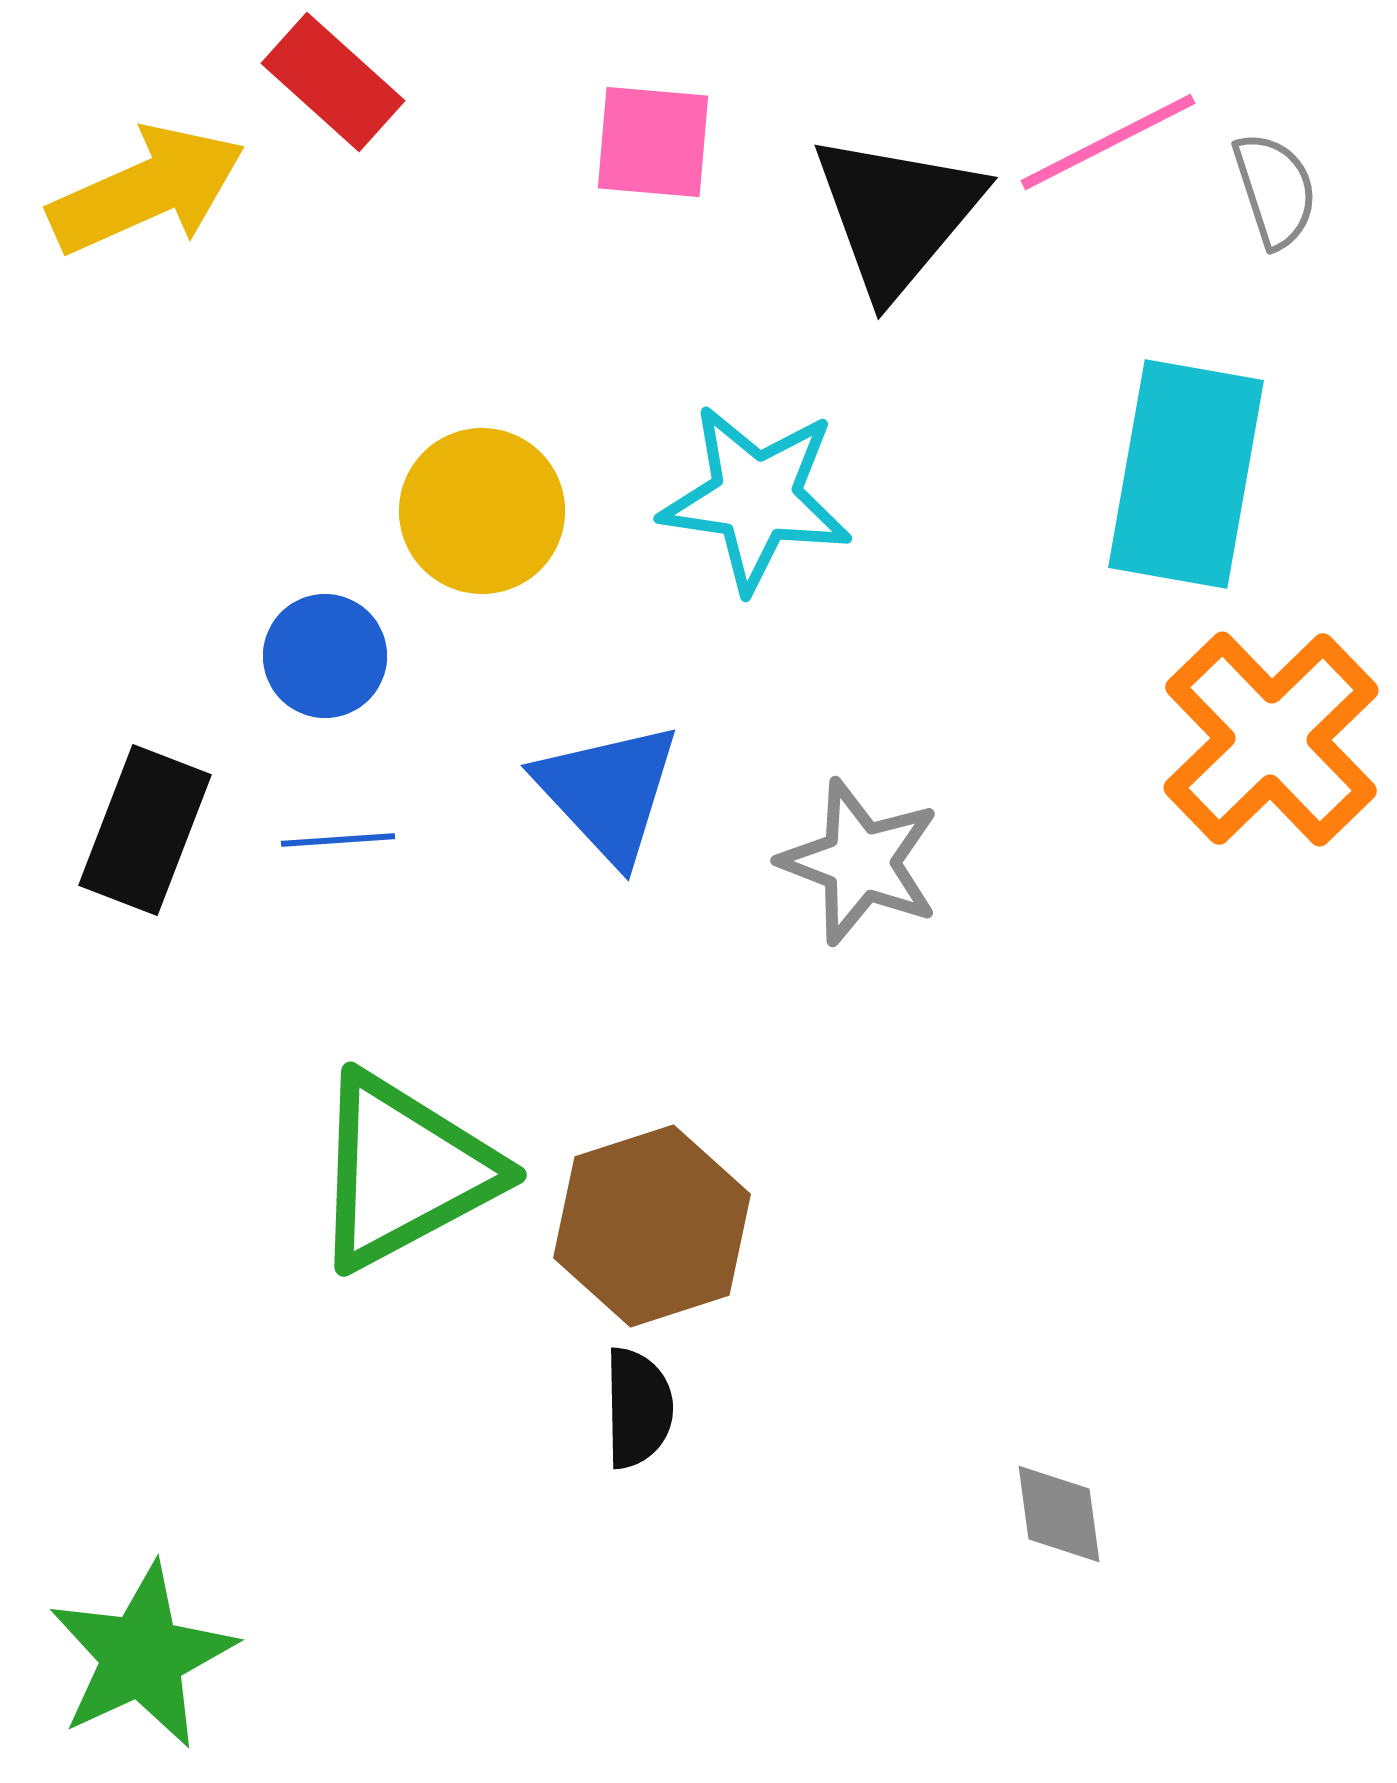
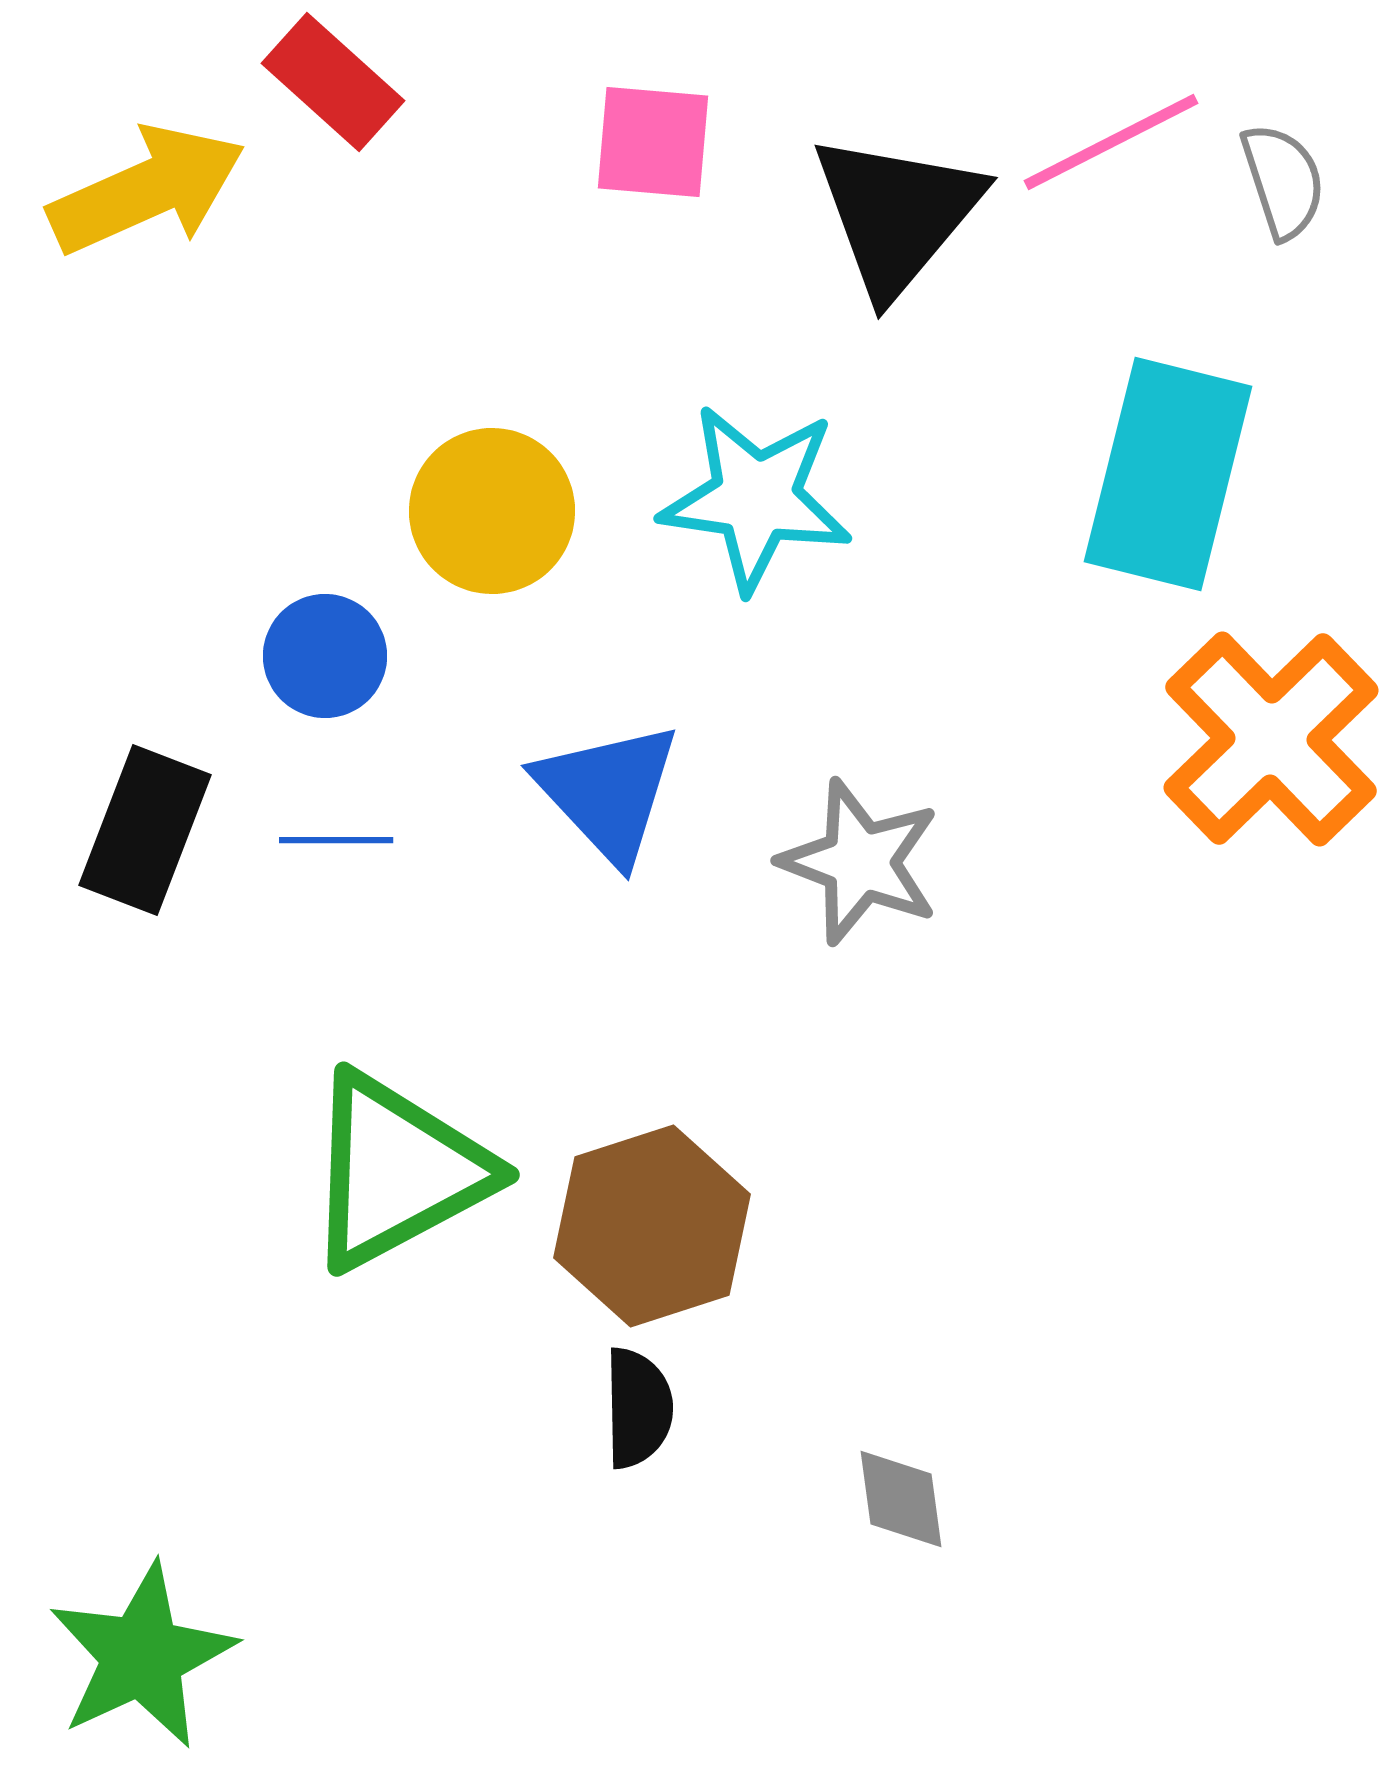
pink line: moved 3 px right
gray semicircle: moved 8 px right, 9 px up
cyan rectangle: moved 18 px left; rotated 4 degrees clockwise
yellow circle: moved 10 px right
blue line: moved 2 px left; rotated 4 degrees clockwise
green triangle: moved 7 px left
gray diamond: moved 158 px left, 15 px up
